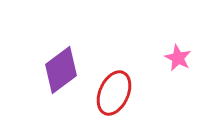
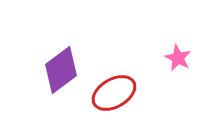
red ellipse: rotated 36 degrees clockwise
